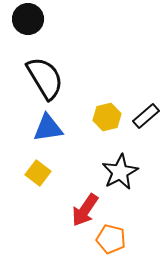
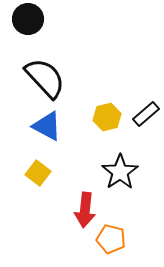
black semicircle: rotated 12 degrees counterclockwise
black rectangle: moved 2 px up
blue triangle: moved 1 px left, 2 px up; rotated 36 degrees clockwise
black star: rotated 6 degrees counterclockwise
red arrow: rotated 28 degrees counterclockwise
